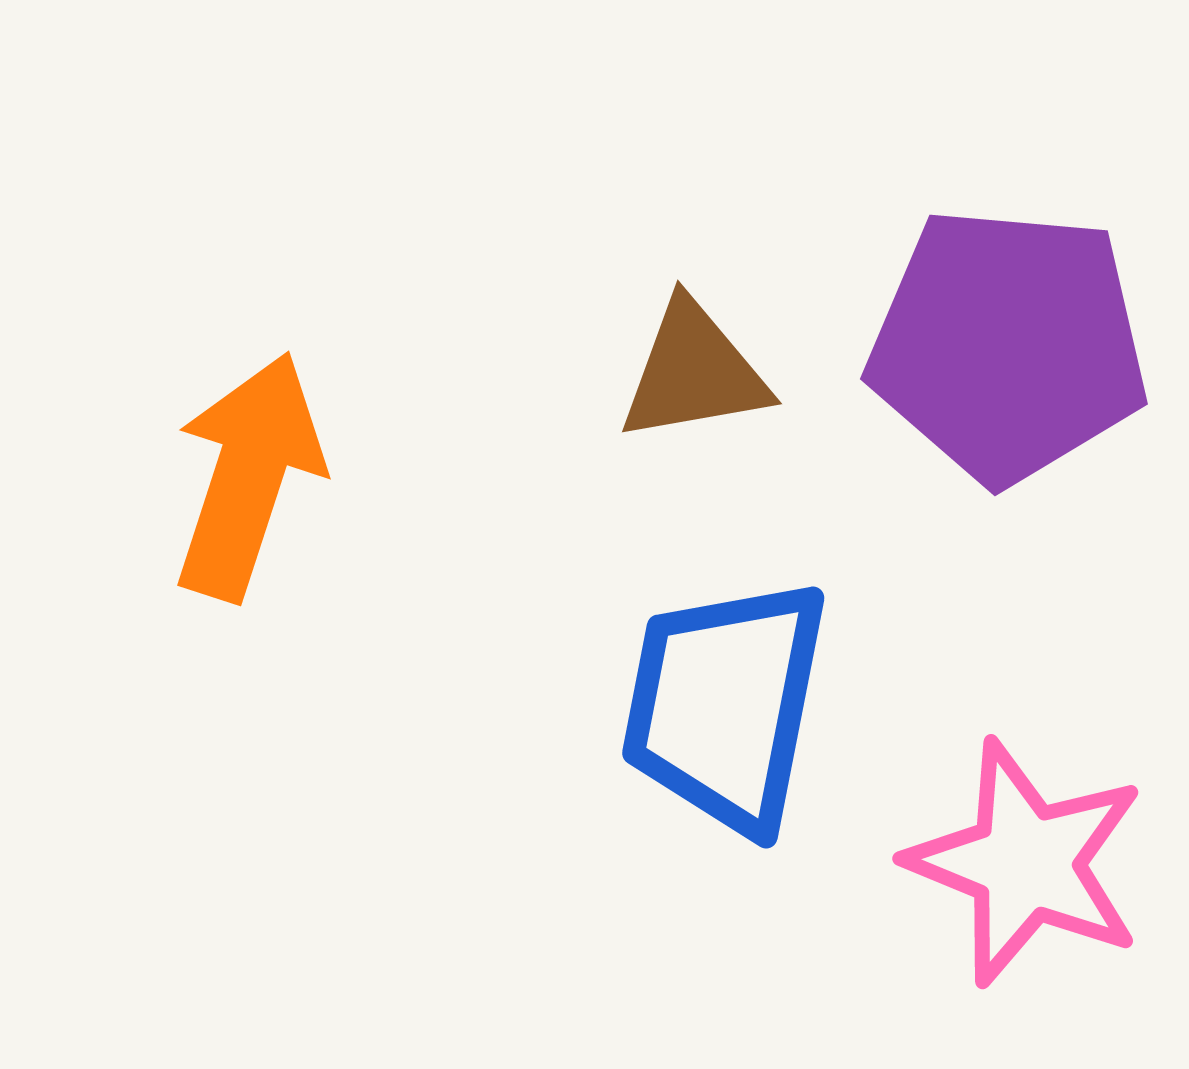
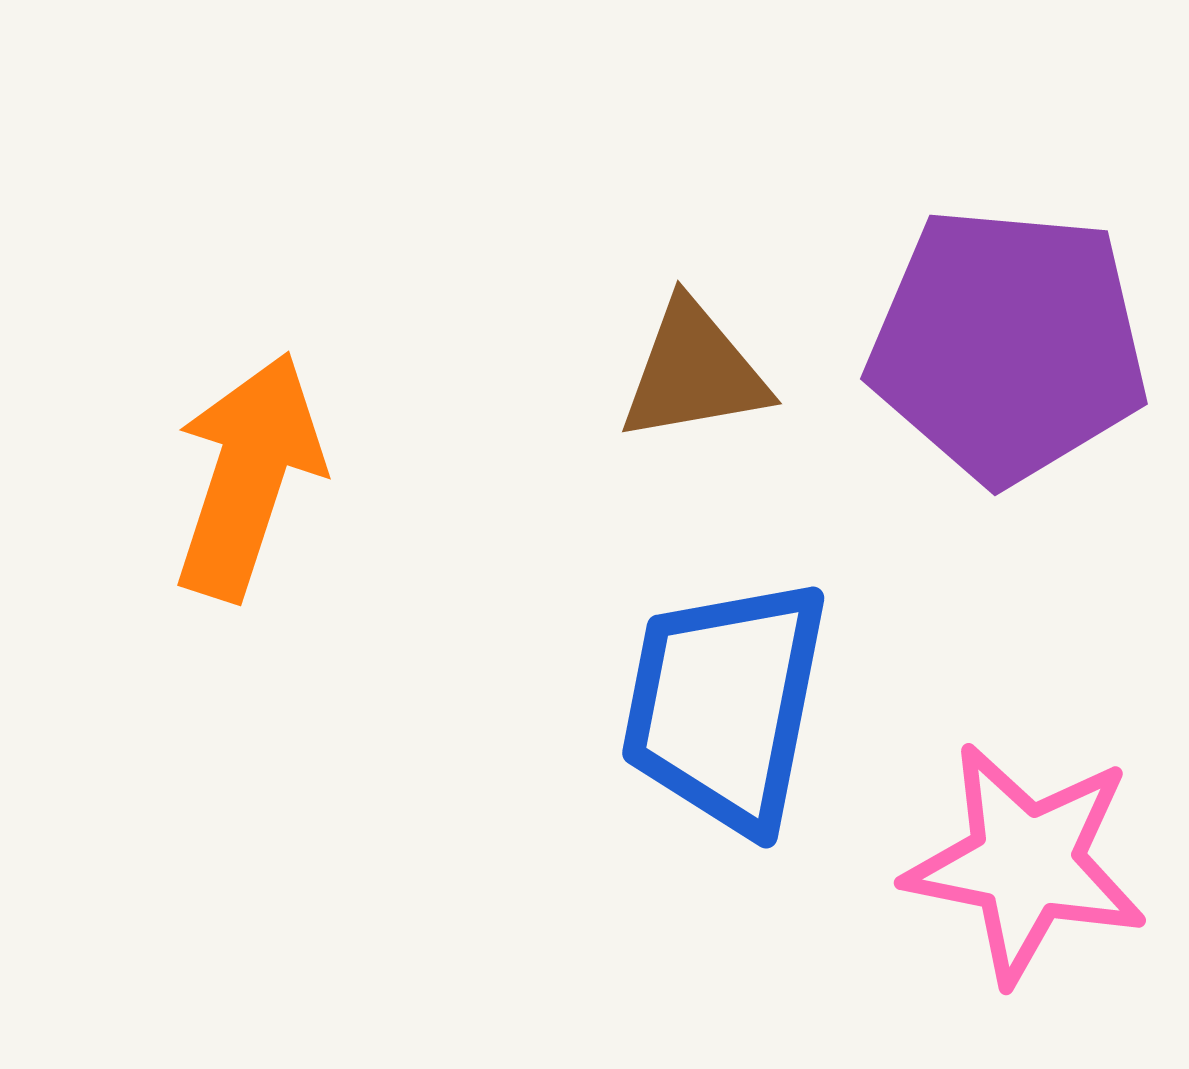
pink star: rotated 11 degrees counterclockwise
